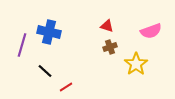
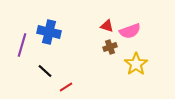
pink semicircle: moved 21 px left
